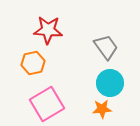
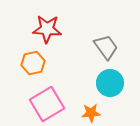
red star: moved 1 px left, 1 px up
orange star: moved 11 px left, 4 px down
